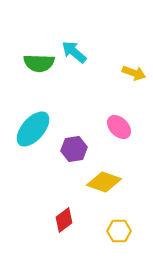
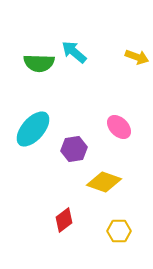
yellow arrow: moved 3 px right, 16 px up
